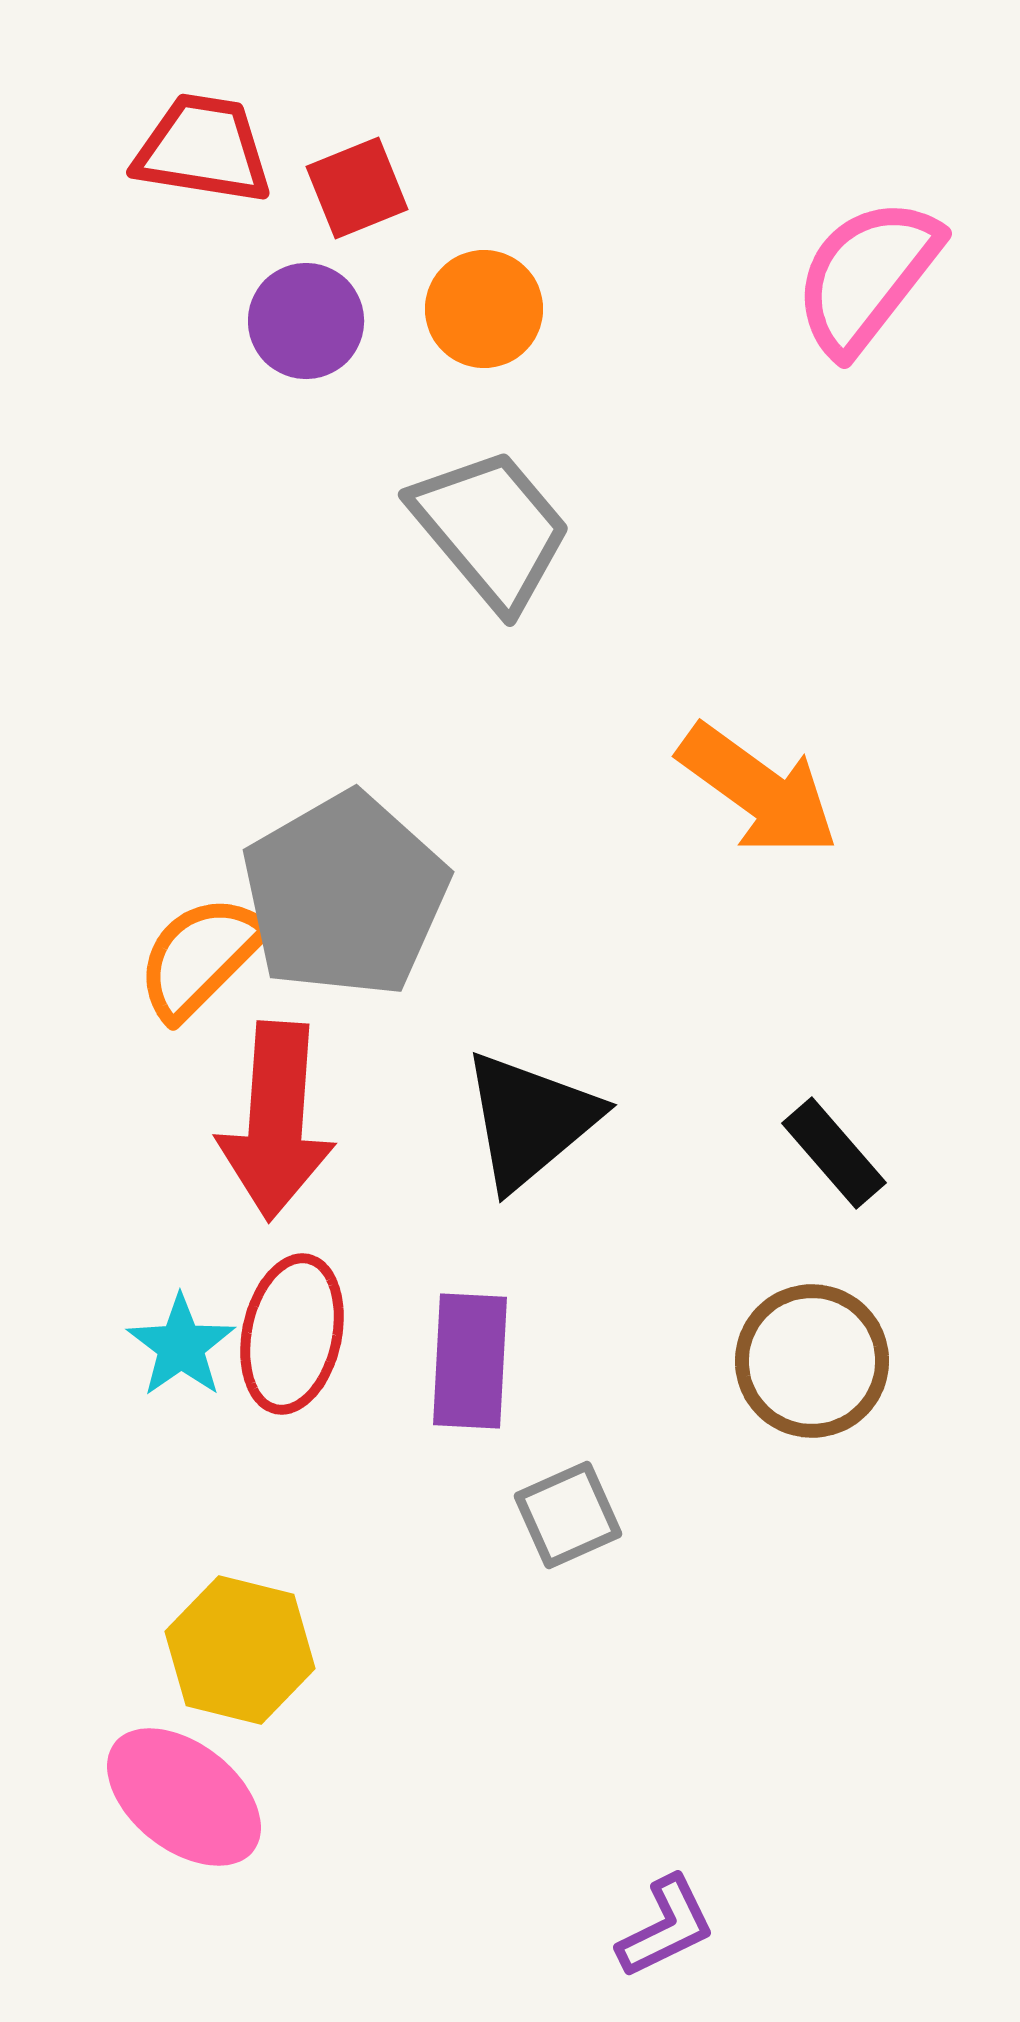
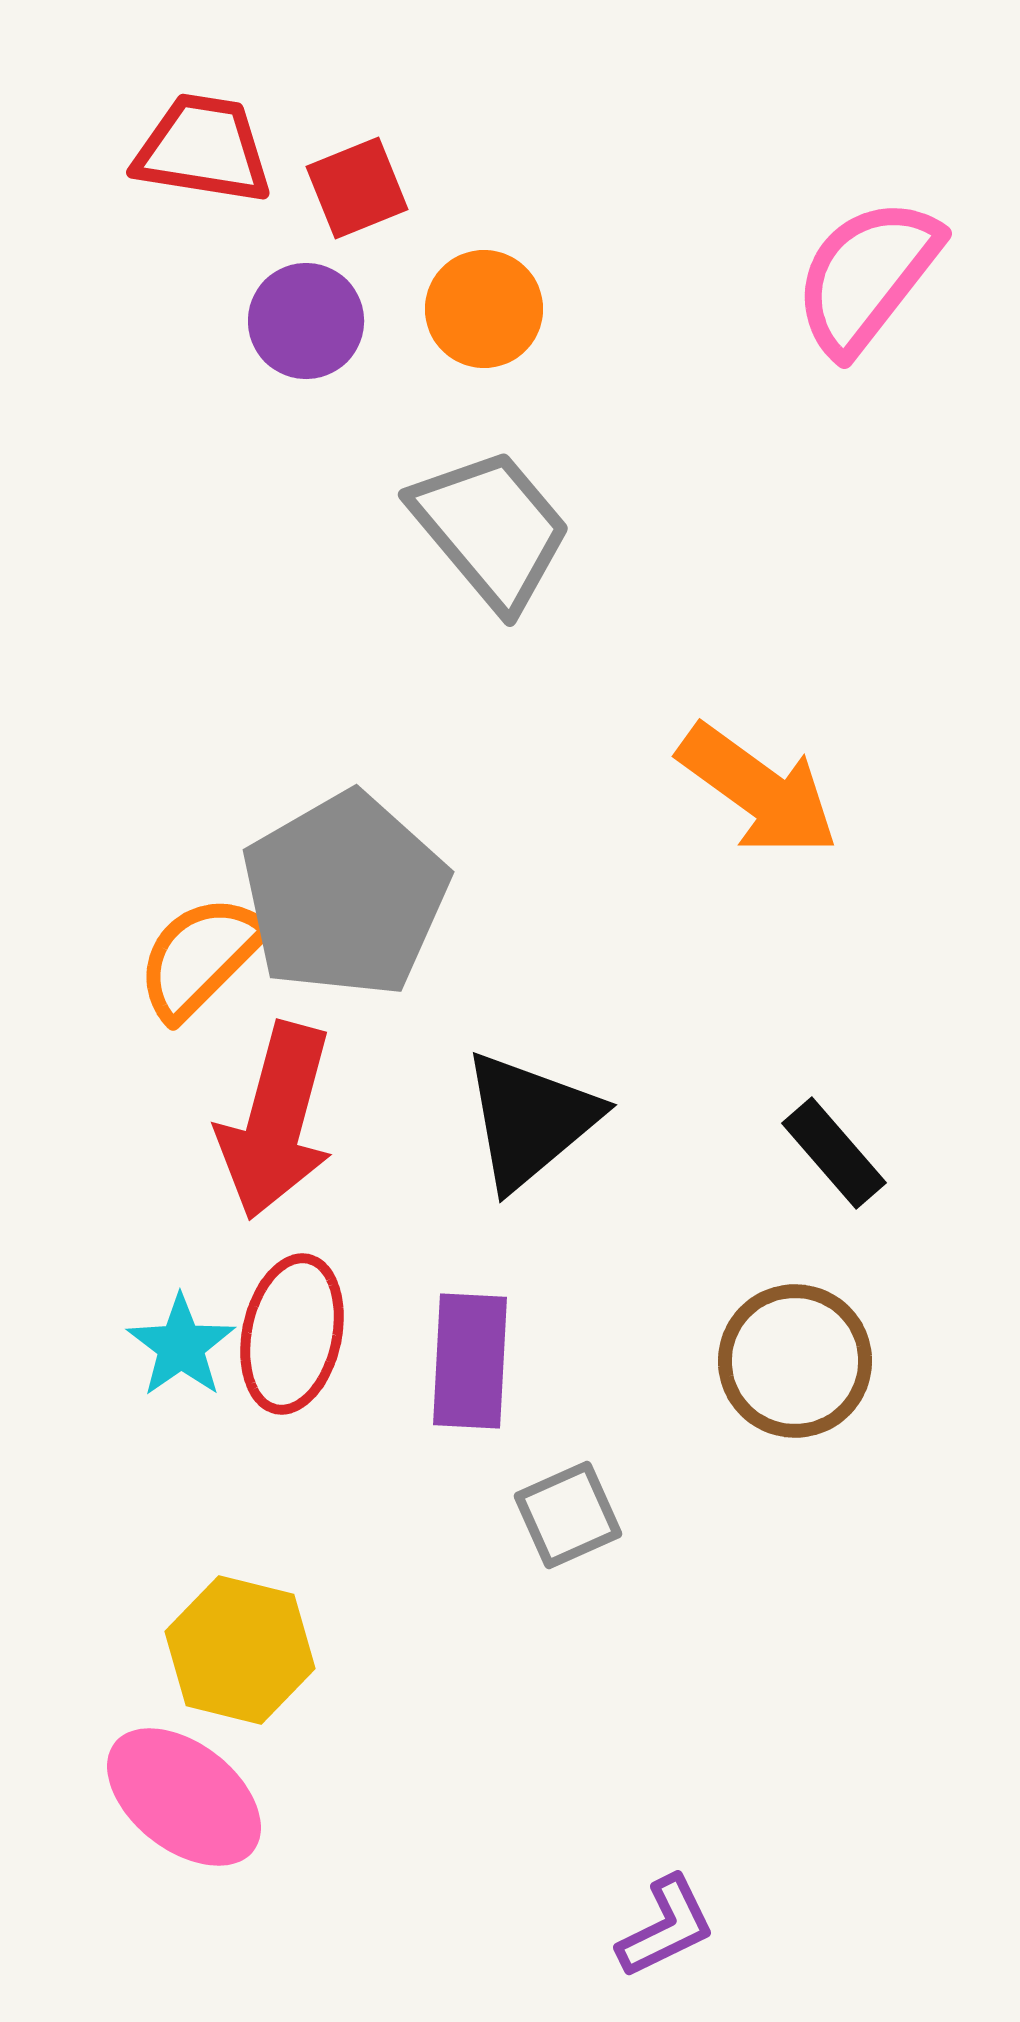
red arrow: rotated 11 degrees clockwise
brown circle: moved 17 px left
